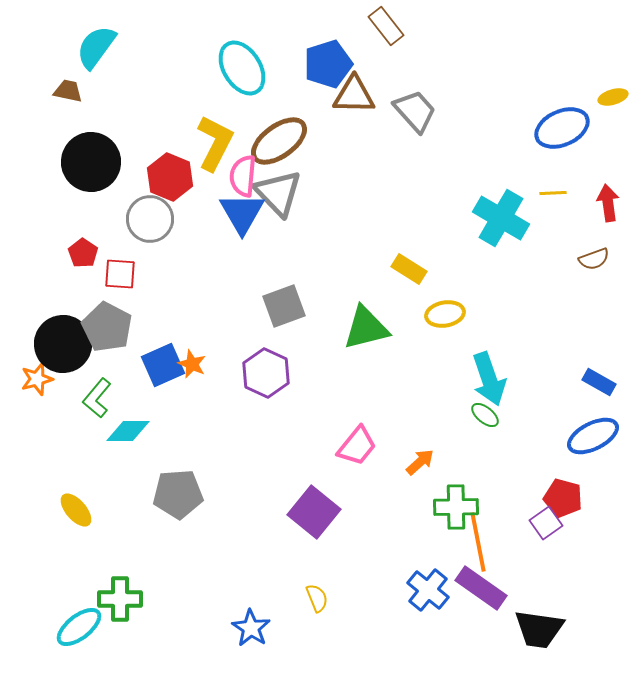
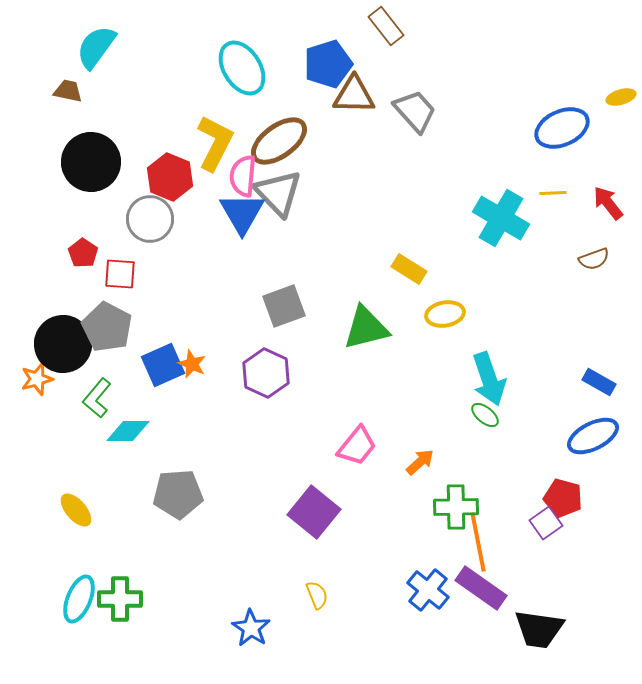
yellow ellipse at (613, 97): moved 8 px right
red arrow at (608, 203): rotated 30 degrees counterclockwise
yellow semicircle at (317, 598): moved 3 px up
cyan ellipse at (79, 627): moved 28 px up; rotated 30 degrees counterclockwise
